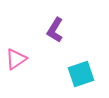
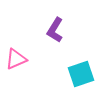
pink triangle: rotated 10 degrees clockwise
